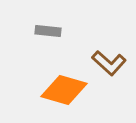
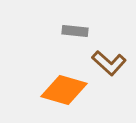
gray rectangle: moved 27 px right
